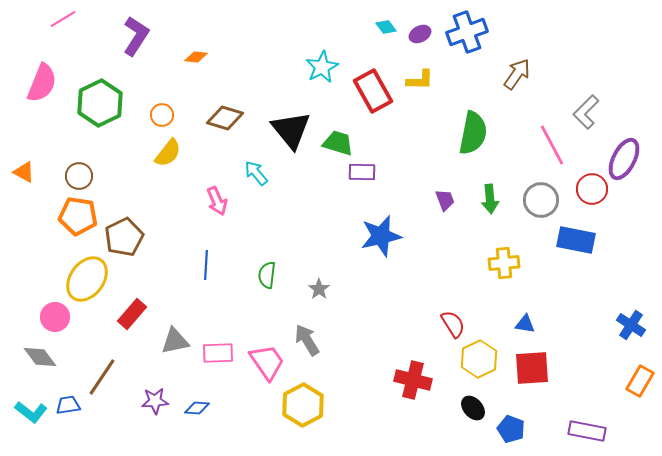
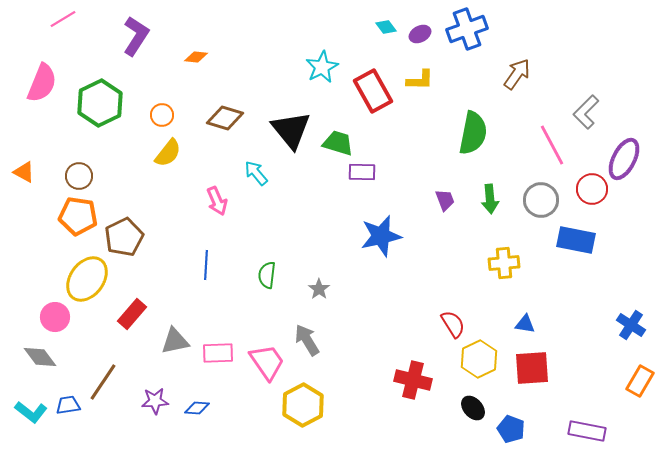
blue cross at (467, 32): moved 3 px up
brown line at (102, 377): moved 1 px right, 5 px down
